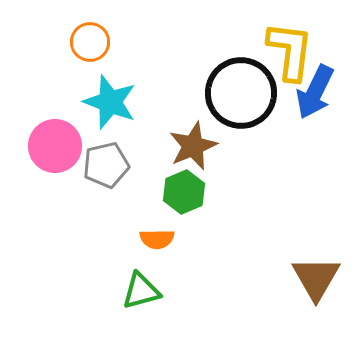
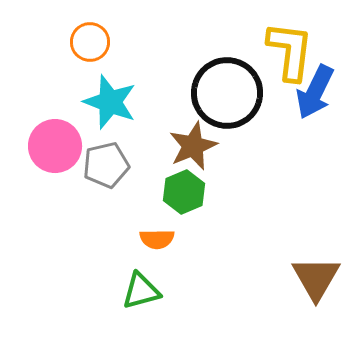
black circle: moved 14 px left
